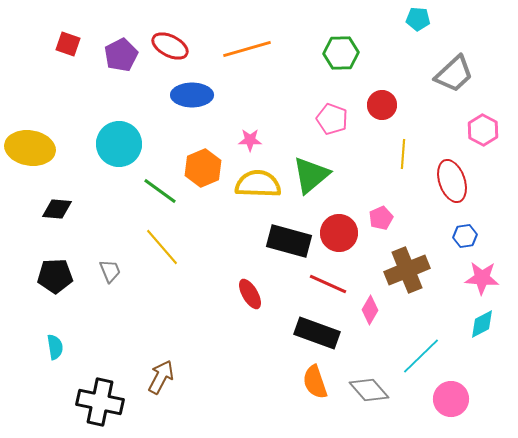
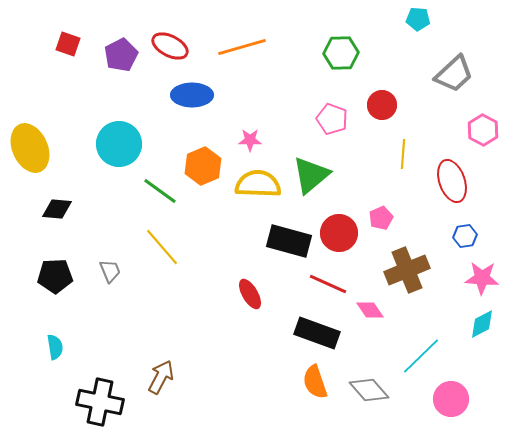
orange line at (247, 49): moved 5 px left, 2 px up
yellow ellipse at (30, 148): rotated 57 degrees clockwise
orange hexagon at (203, 168): moved 2 px up
pink diamond at (370, 310): rotated 64 degrees counterclockwise
